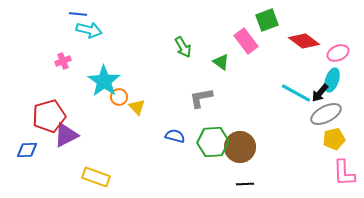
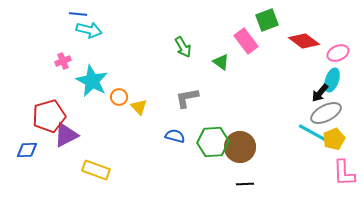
cyan star: moved 12 px left; rotated 8 degrees counterclockwise
cyan line: moved 17 px right, 40 px down
gray L-shape: moved 14 px left
yellow triangle: moved 2 px right
gray ellipse: moved 1 px up
yellow pentagon: rotated 10 degrees counterclockwise
yellow rectangle: moved 7 px up
